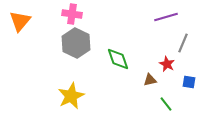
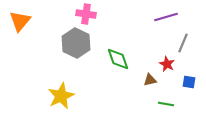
pink cross: moved 14 px right
yellow star: moved 10 px left
green line: rotated 42 degrees counterclockwise
